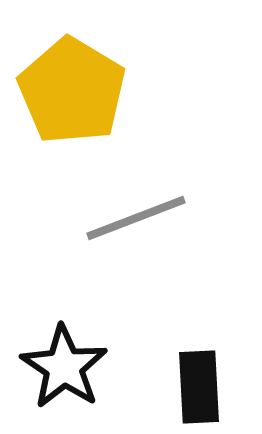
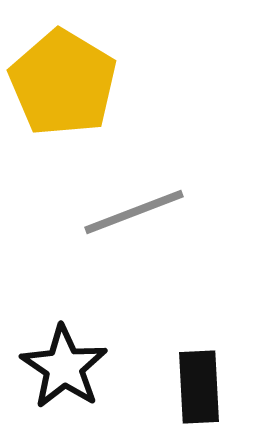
yellow pentagon: moved 9 px left, 8 px up
gray line: moved 2 px left, 6 px up
